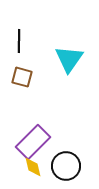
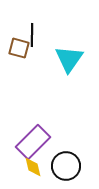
black line: moved 13 px right, 6 px up
brown square: moved 3 px left, 29 px up
